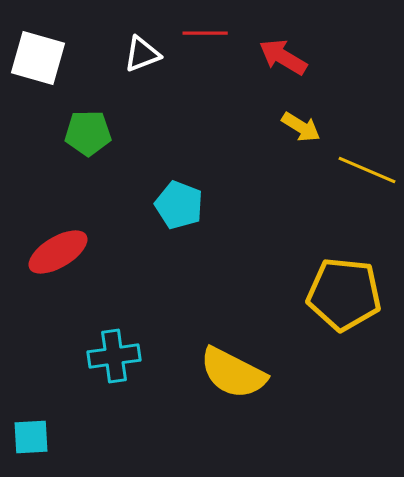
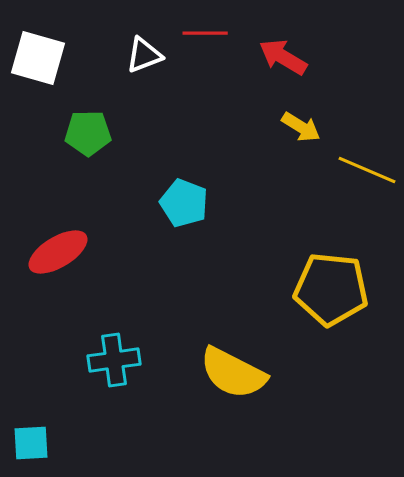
white triangle: moved 2 px right, 1 px down
cyan pentagon: moved 5 px right, 2 px up
yellow pentagon: moved 13 px left, 5 px up
cyan cross: moved 4 px down
cyan square: moved 6 px down
